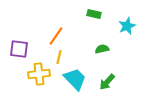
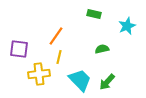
cyan trapezoid: moved 5 px right, 1 px down
